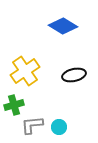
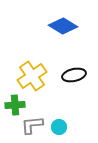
yellow cross: moved 7 px right, 5 px down
green cross: moved 1 px right; rotated 12 degrees clockwise
